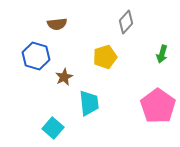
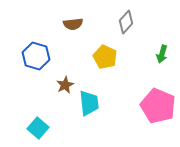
brown semicircle: moved 16 px right
yellow pentagon: rotated 30 degrees counterclockwise
brown star: moved 1 px right, 8 px down
pink pentagon: rotated 12 degrees counterclockwise
cyan square: moved 15 px left
